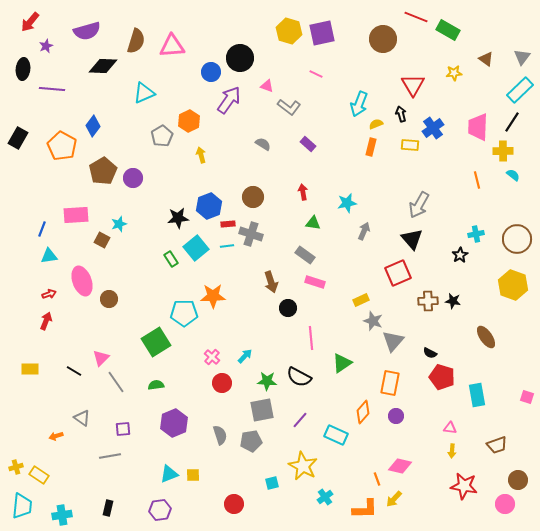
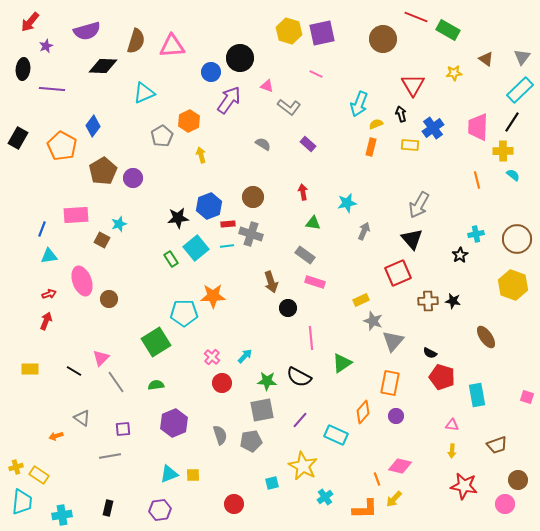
pink triangle at (450, 428): moved 2 px right, 3 px up
cyan trapezoid at (22, 506): moved 4 px up
